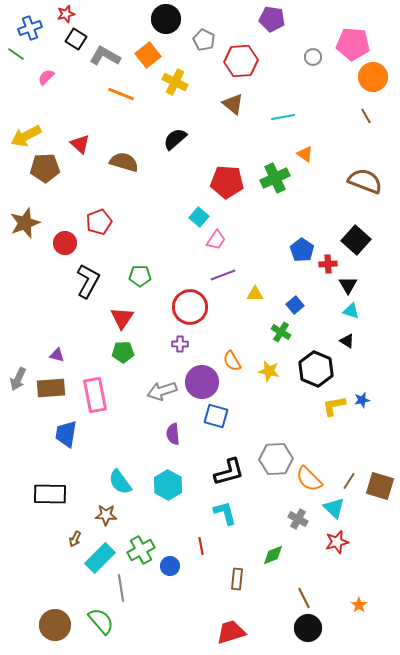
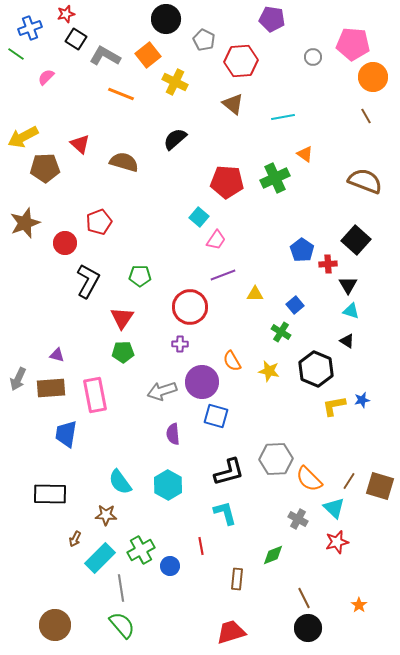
yellow arrow at (26, 136): moved 3 px left, 1 px down
green semicircle at (101, 621): moved 21 px right, 4 px down
